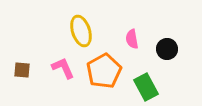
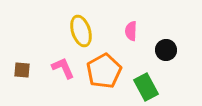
pink semicircle: moved 1 px left, 8 px up; rotated 12 degrees clockwise
black circle: moved 1 px left, 1 px down
